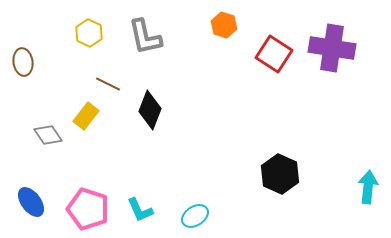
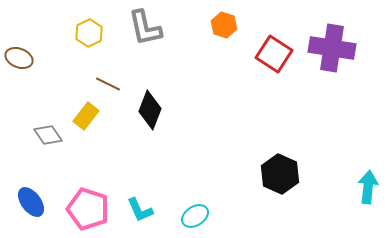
yellow hexagon: rotated 8 degrees clockwise
gray L-shape: moved 9 px up
brown ellipse: moved 4 px left, 4 px up; rotated 60 degrees counterclockwise
